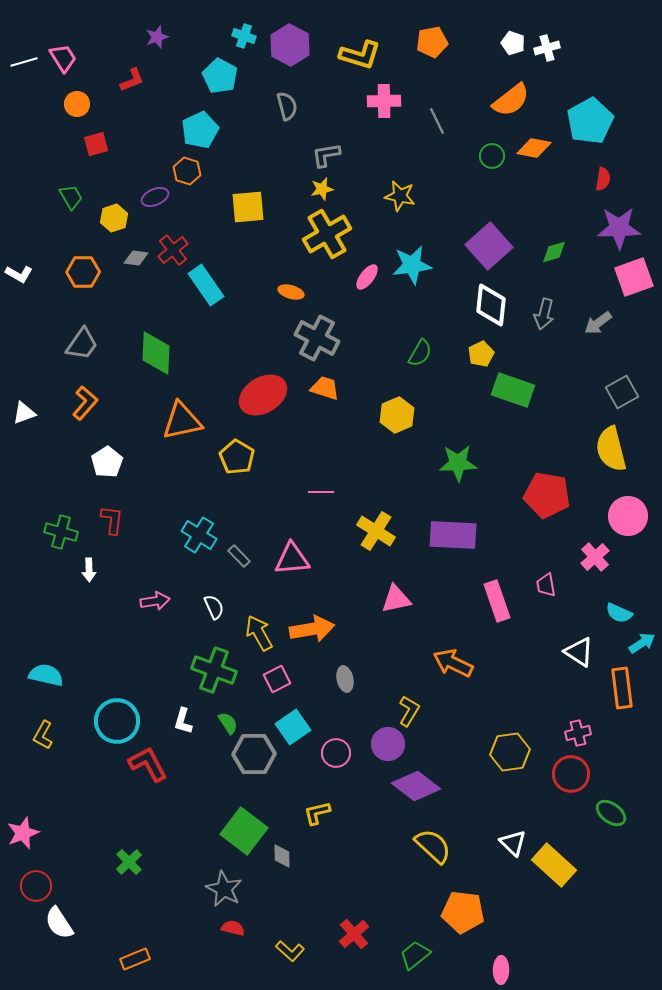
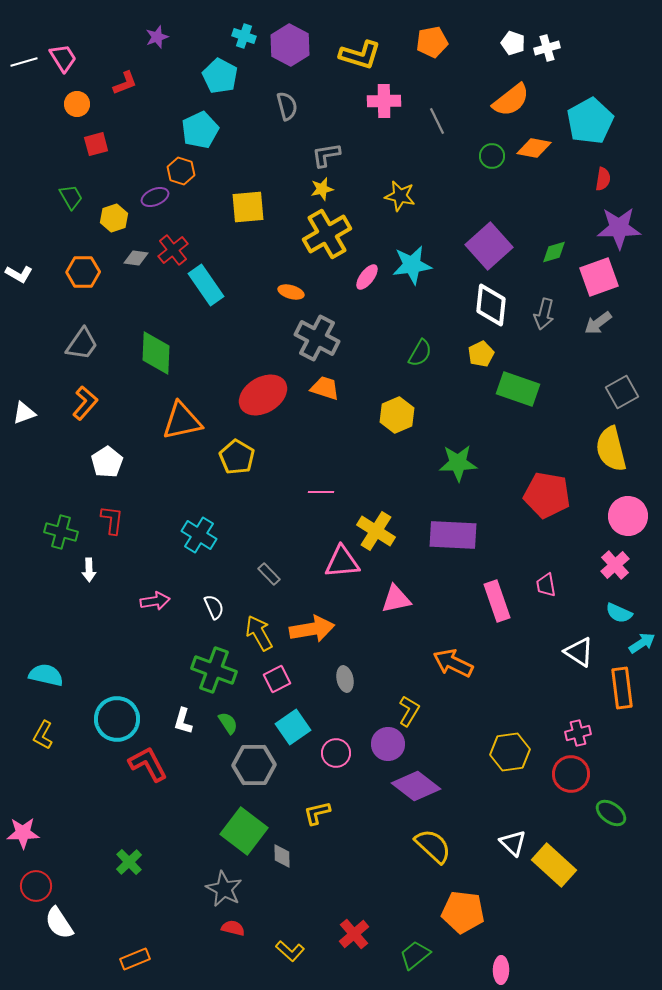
red L-shape at (132, 80): moved 7 px left, 3 px down
orange hexagon at (187, 171): moved 6 px left
pink square at (634, 277): moved 35 px left
green rectangle at (513, 390): moved 5 px right, 1 px up
gray rectangle at (239, 556): moved 30 px right, 18 px down
pink cross at (595, 557): moved 20 px right, 8 px down
pink triangle at (292, 559): moved 50 px right, 3 px down
cyan circle at (117, 721): moved 2 px up
gray hexagon at (254, 754): moved 11 px down
pink star at (23, 833): rotated 20 degrees clockwise
